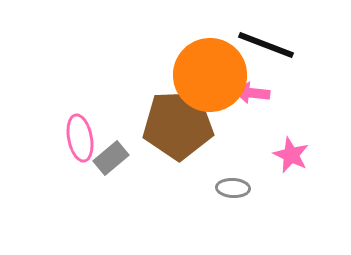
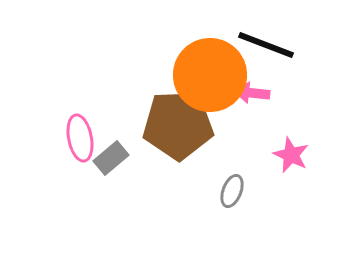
gray ellipse: moved 1 px left, 3 px down; rotated 72 degrees counterclockwise
